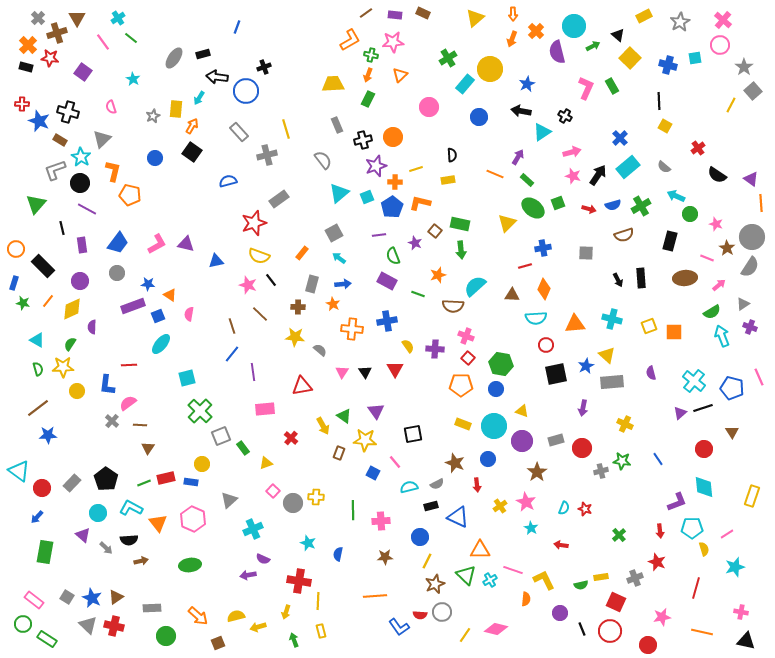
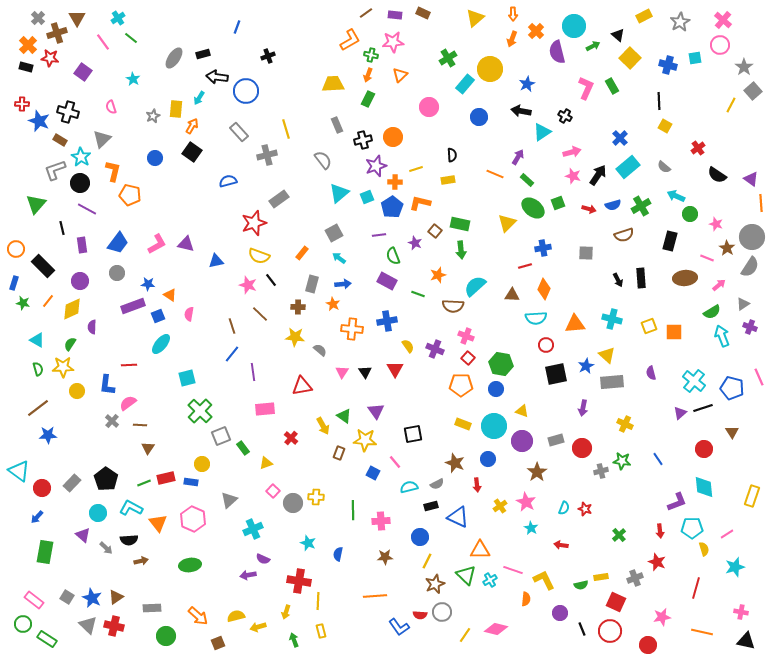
black cross at (264, 67): moved 4 px right, 11 px up
purple cross at (435, 349): rotated 18 degrees clockwise
